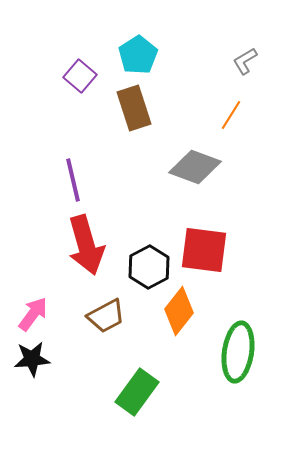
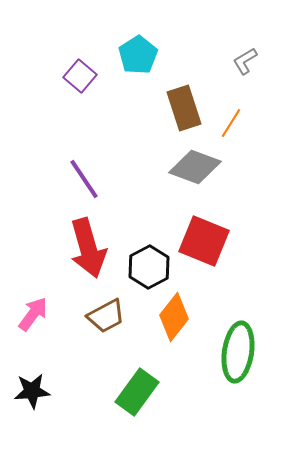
brown rectangle: moved 50 px right
orange line: moved 8 px down
purple line: moved 11 px right, 1 px up; rotated 21 degrees counterclockwise
red arrow: moved 2 px right, 3 px down
red square: moved 9 px up; rotated 15 degrees clockwise
orange diamond: moved 5 px left, 6 px down
black star: moved 32 px down
